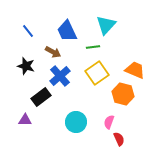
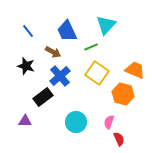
green line: moved 2 px left; rotated 16 degrees counterclockwise
yellow square: rotated 20 degrees counterclockwise
black rectangle: moved 2 px right
purple triangle: moved 1 px down
